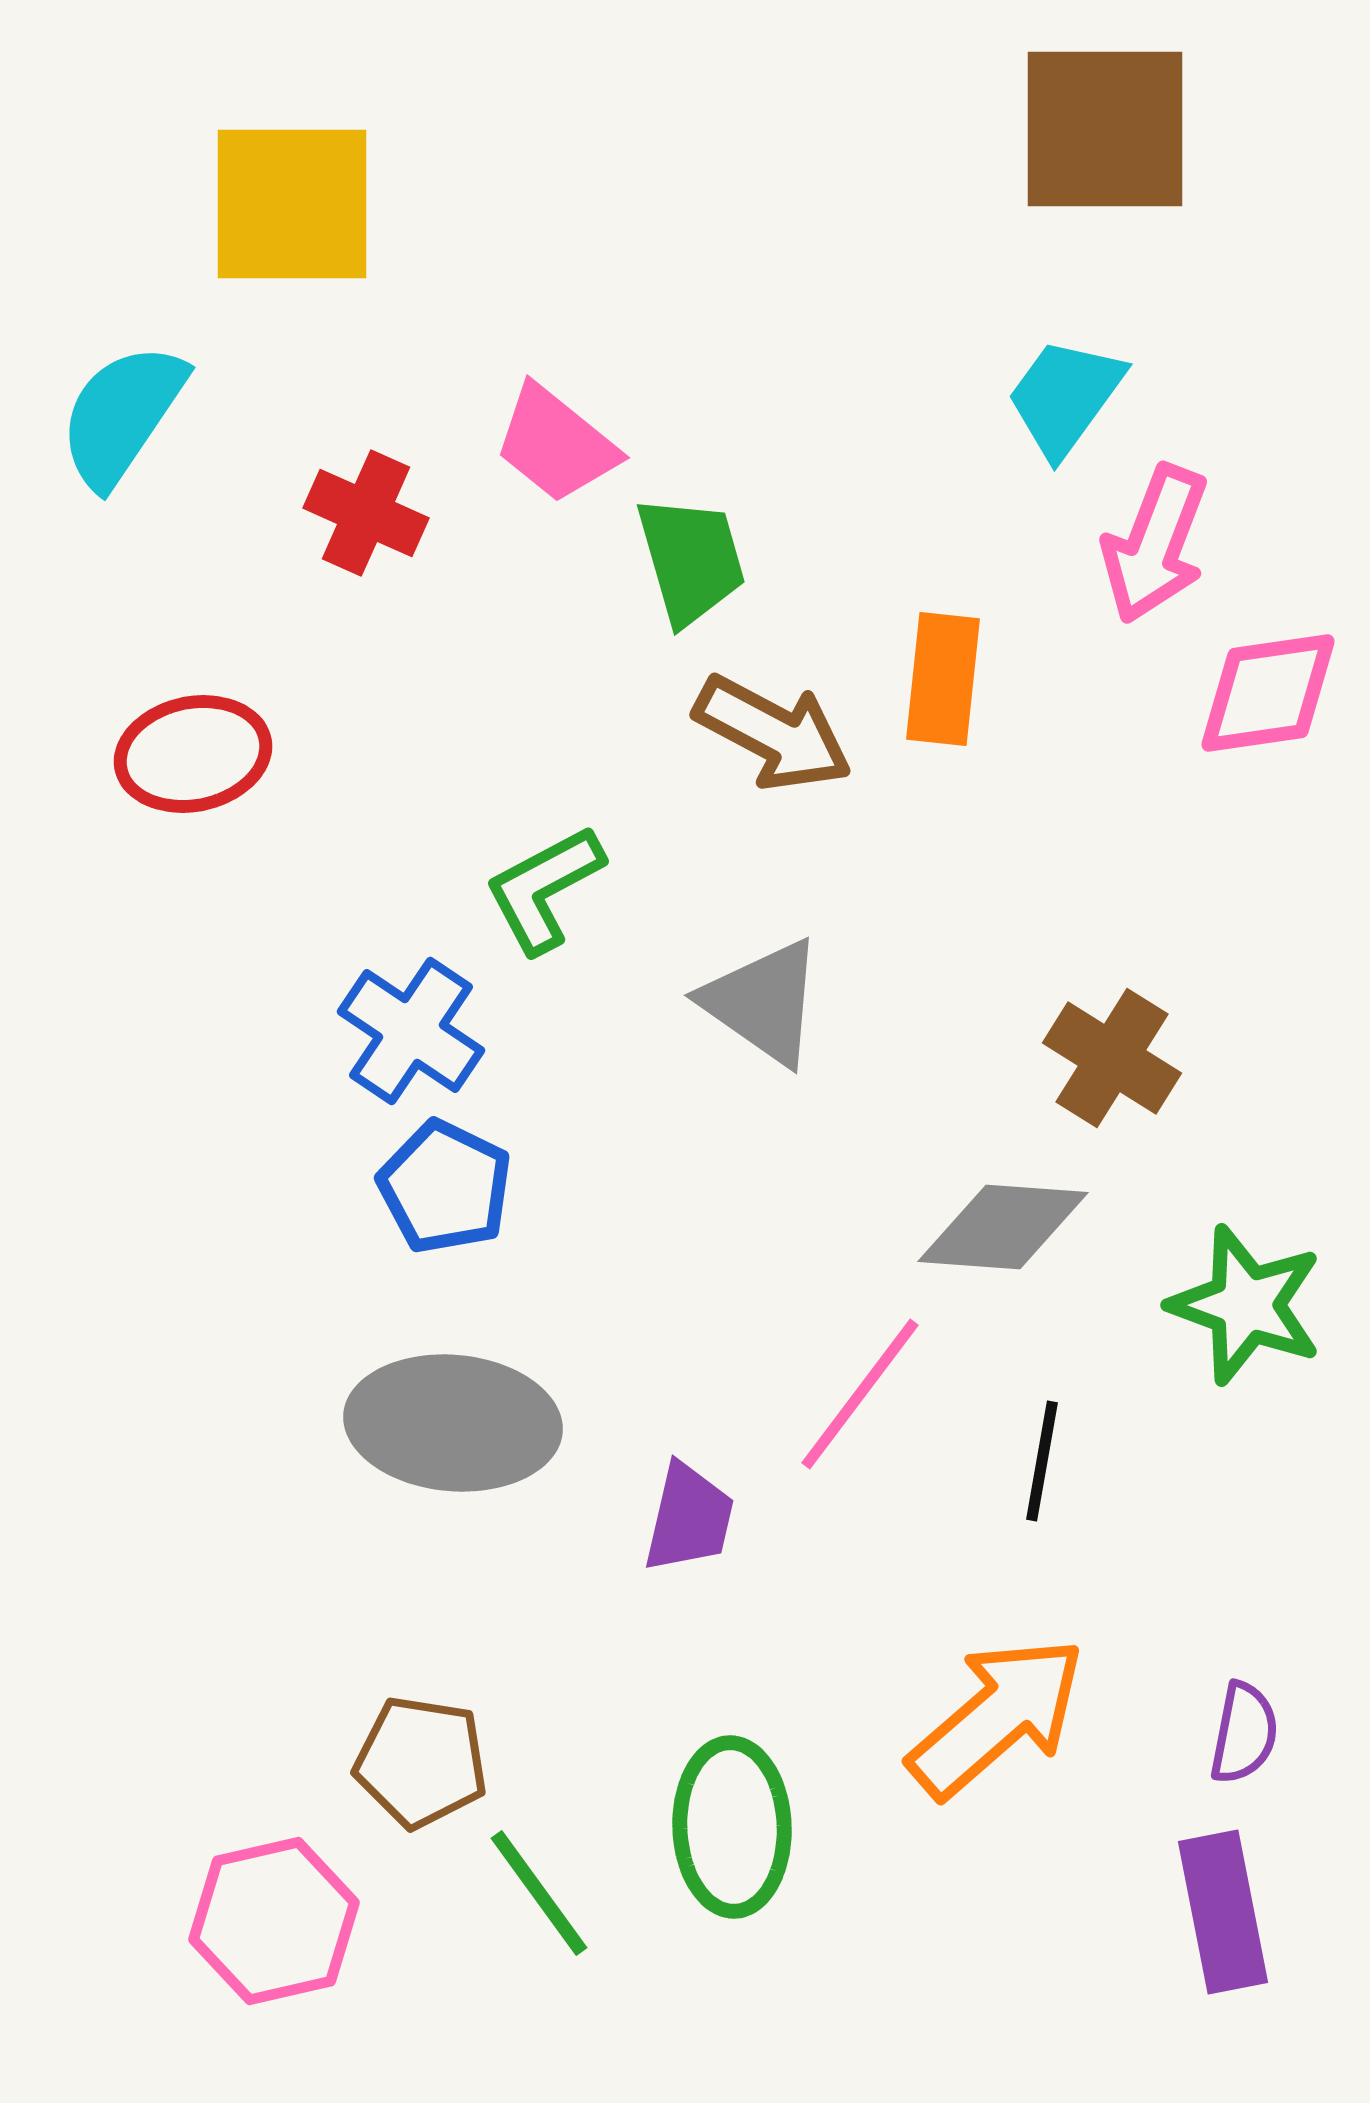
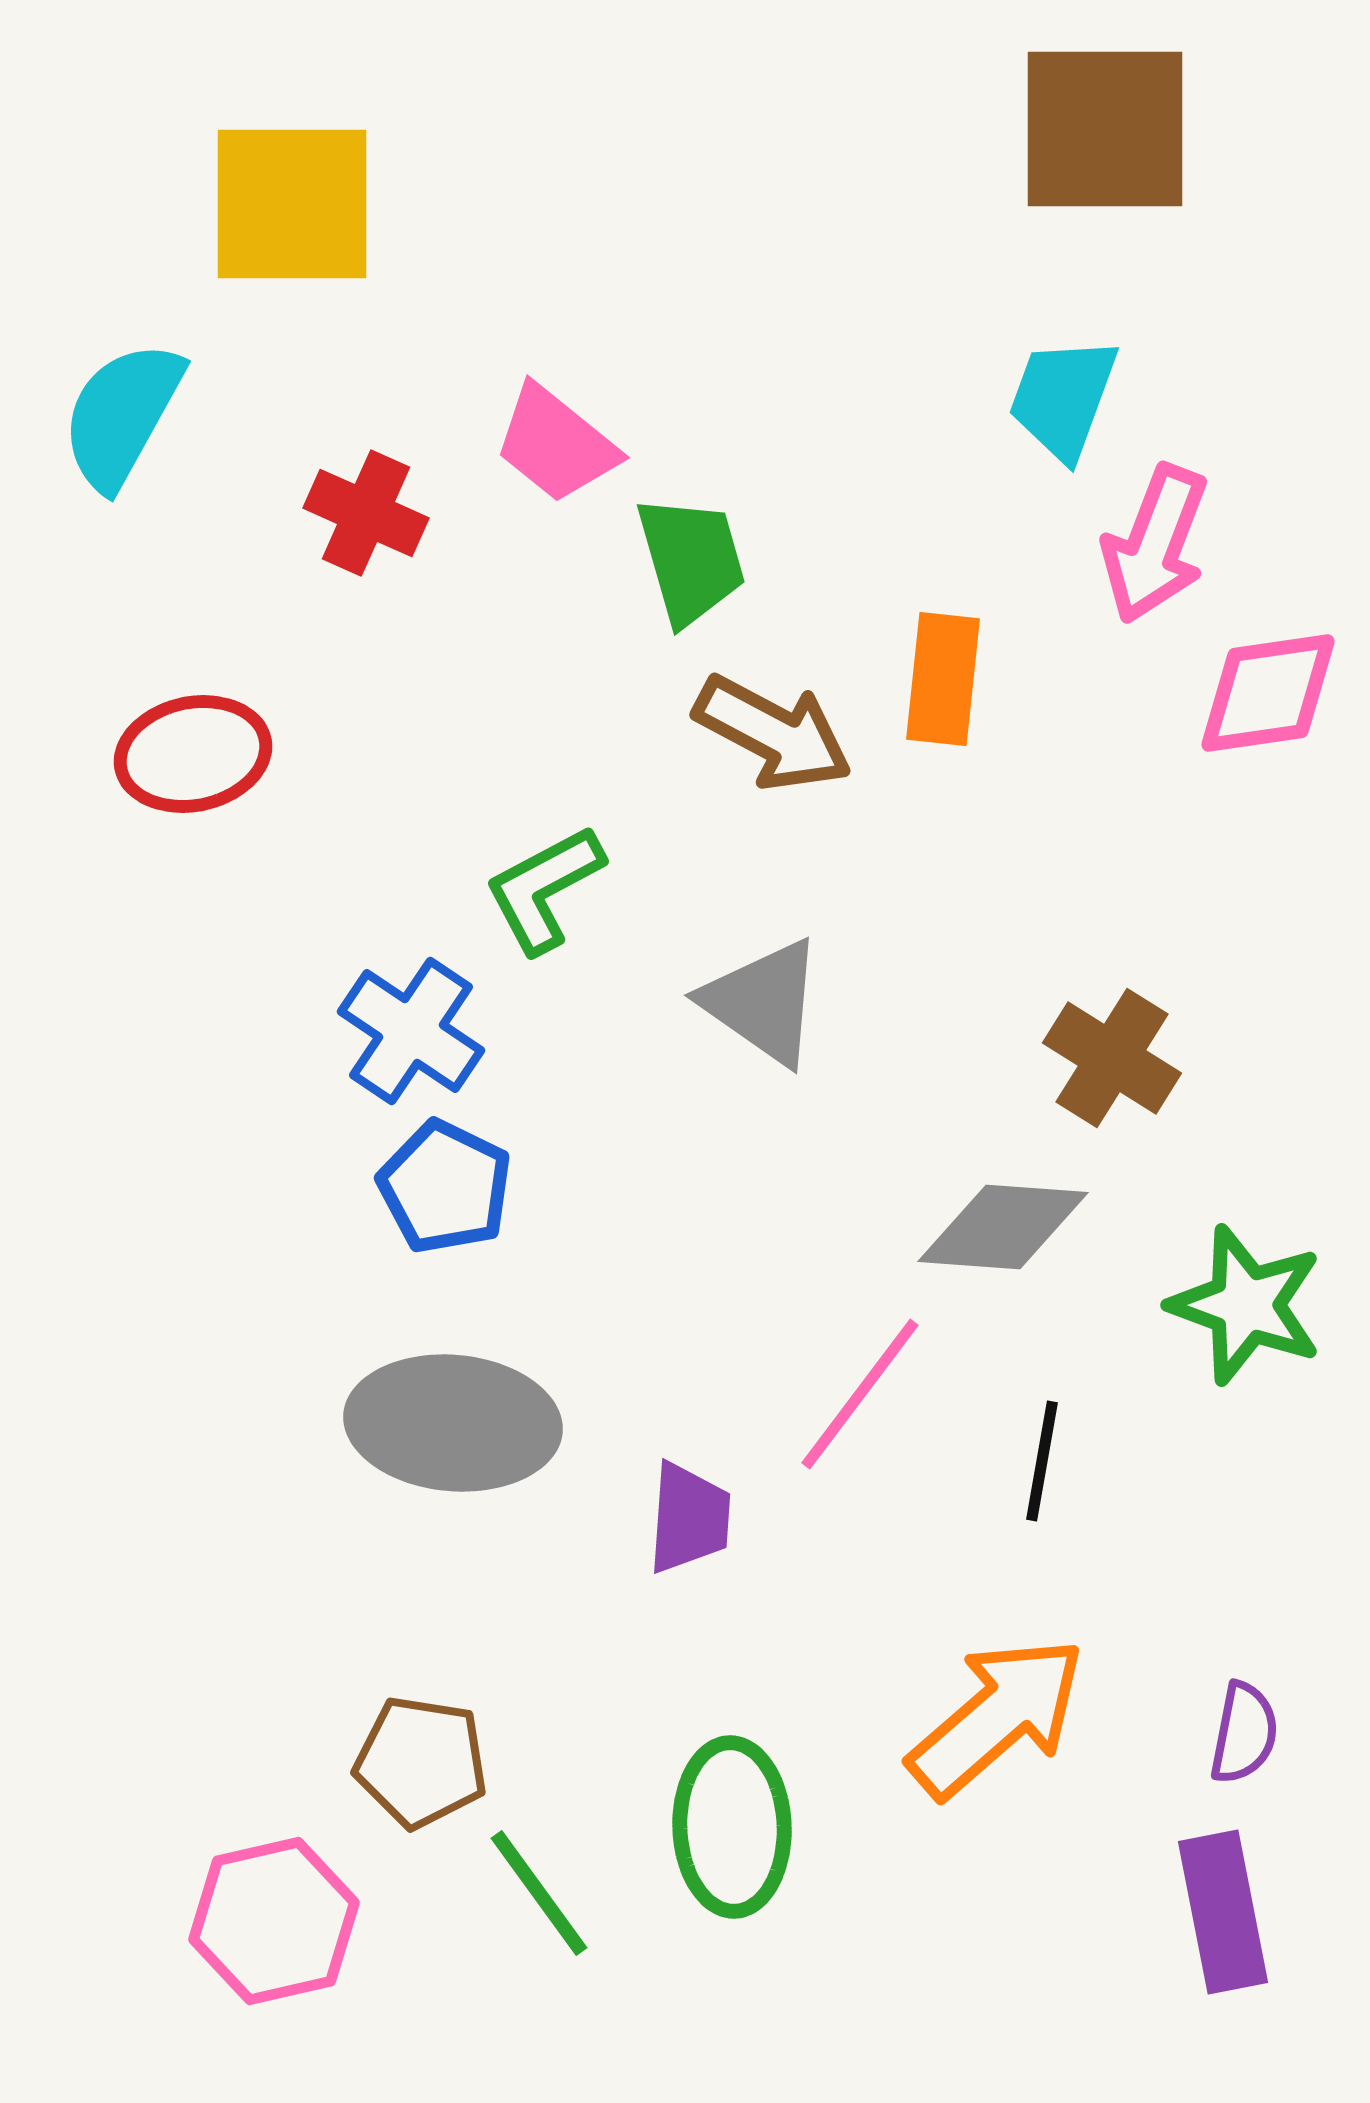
cyan trapezoid: moved 2 px left, 1 px down; rotated 16 degrees counterclockwise
cyan semicircle: rotated 5 degrees counterclockwise
purple trapezoid: rotated 9 degrees counterclockwise
